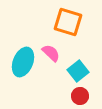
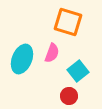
pink semicircle: moved 1 px right; rotated 66 degrees clockwise
cyan ellipse: moved 1 px left, 3 px up
red circle: moved 11 px left
